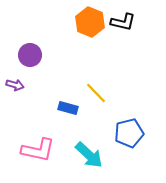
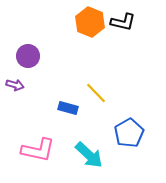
purple circle: moved 2 px left, 1 px down
blue pentagon: rotated 16 degrees counterclockwise
